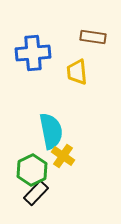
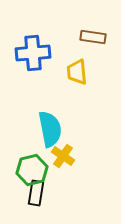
cyan semicircle: moved 1 px left, 2 px up
green hexagon: rotated 12 degrees clockwise
black rectangle: rotated 35 degrees counterclockwise
